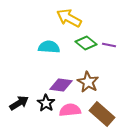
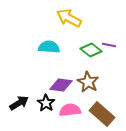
green diamond: moved 5 px right, 7 px down
